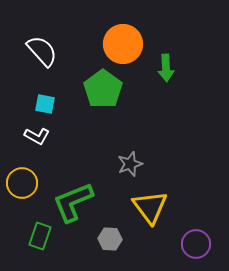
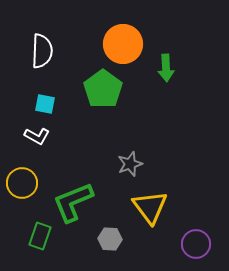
white semicircle: rotated 44 degrees clockwise
